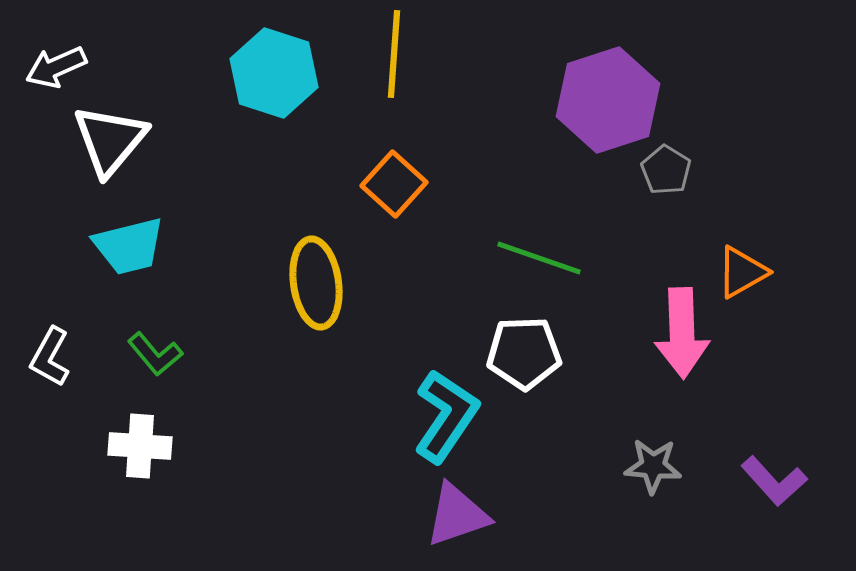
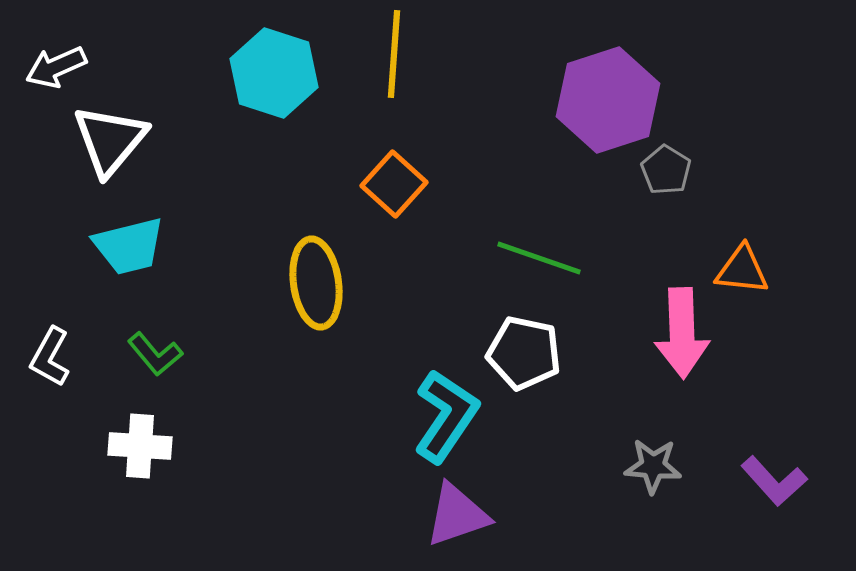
orange triangle: moved 2 px up; rotated 36 degrees clockwise
white pentagon: rotated 14 degrees clockwise
